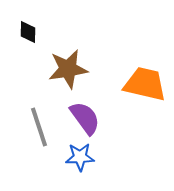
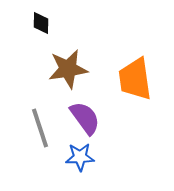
black diamond: moved 13 px right, 9 px up
orange trapezoid: moved 10 px left, 5 px up; rotated 111 degrees counterclockwise
gray line: moved 1 px right, 1 px down
